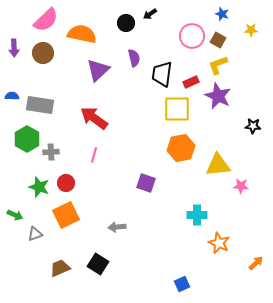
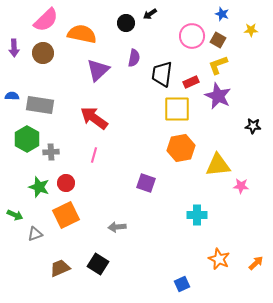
purple semicircle: rotated 24 degrees clockwise
orange star: moved 16 px down
